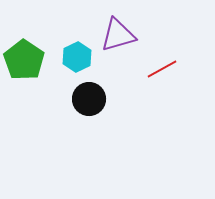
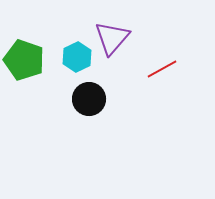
purple triangle: moved 6 px left, 3 px down; rotated 33 degrees counterclockwise
green pentagon: rotated 15 degrees counterclockwise
